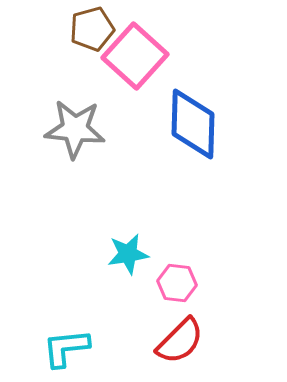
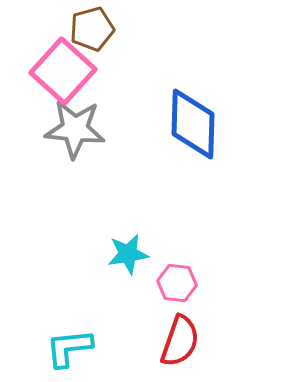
pink square: moved 72 px left, 15 px down
red semicircle: rotated 26 degrees counterclockwise
cyan L-shape: moved 3 px right
